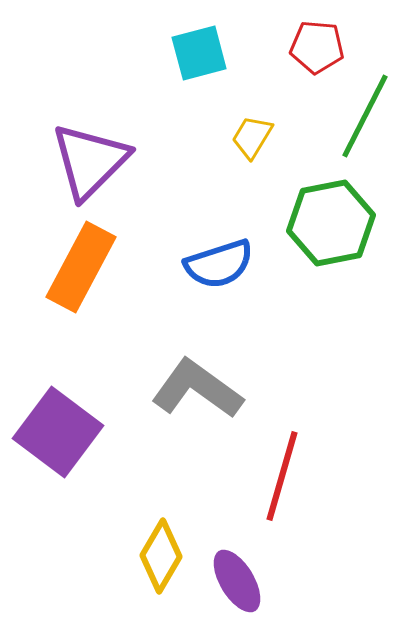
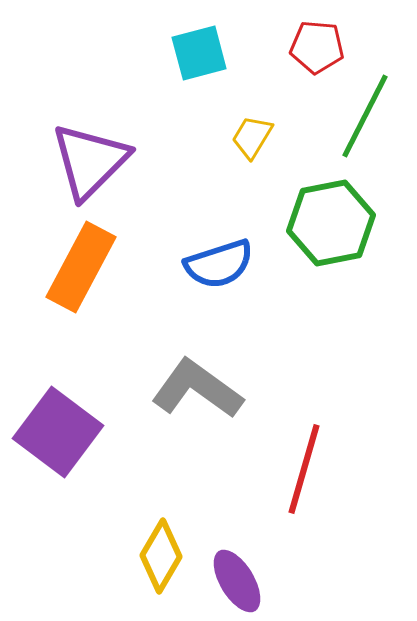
red line: moved 22 px right, 7 px up
